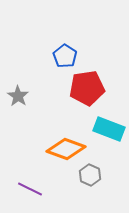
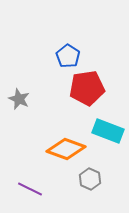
blue pentagon: moved 3 px right
gray star: moved 1 px right, 3 px down; rotated 10 degrees counterclockwise
cyan rectangle: moved 1 px left, 2 px down
gray hexagon: moved 4 px down
